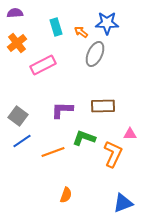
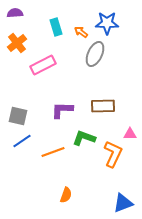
gray square: rotated 24 degrees counterclockwise
